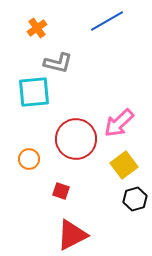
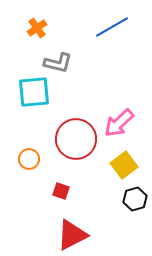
blue line: moved 5 px right, 6 px down
